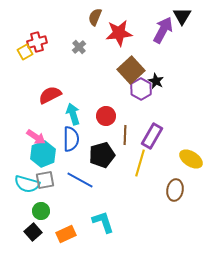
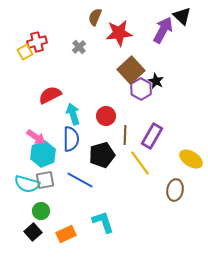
black triangle: rotated 18 degrees counterclockwise
yellow line: rotated 52 degrees counterclockwise
